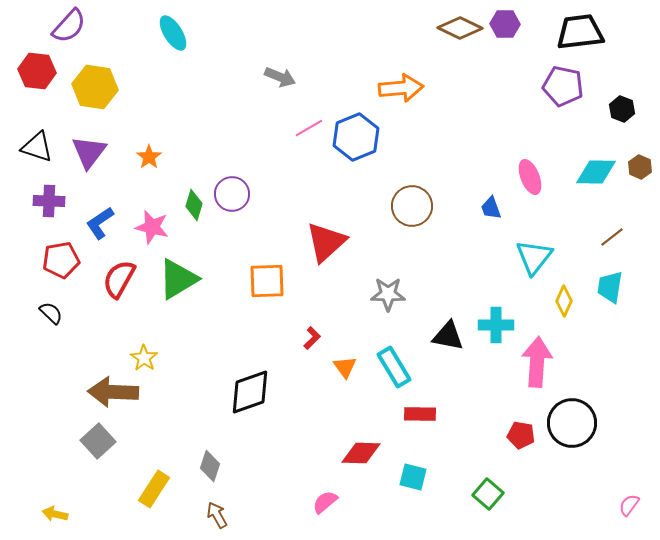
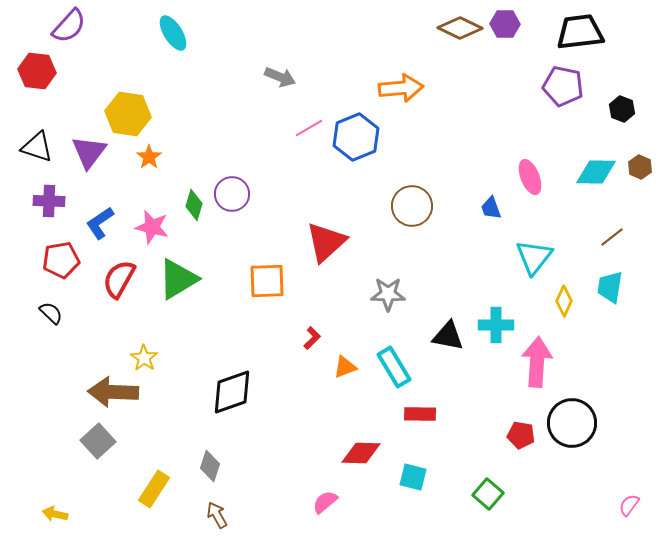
yellow hexagon at (95, 87): moved 33 px right, 27 px down
orange triangle at (345, 367): rotated 45 degrees clockwise
black diamond at (250, 392): moved 18 px left
